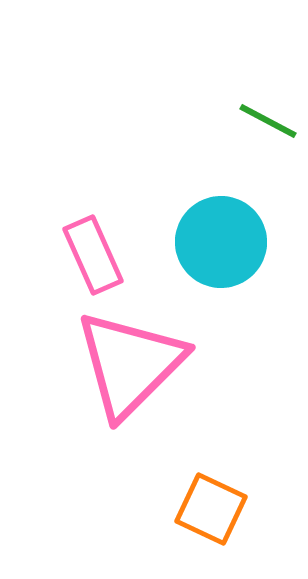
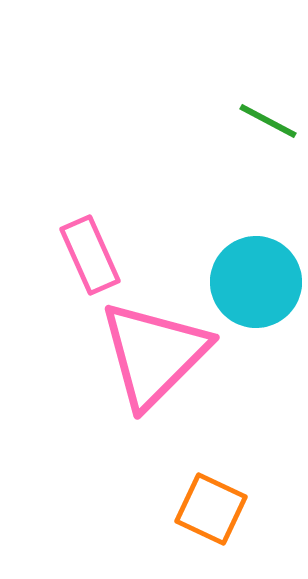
cyan circle: moved 35 px right, 40 px down
pink rectangle: moved 3 px left
pink triangle: moved 24 px right, 10 px up
